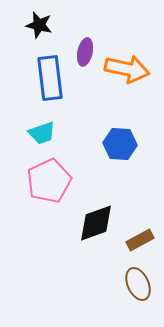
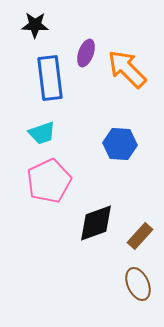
black star: moved 4 px left; rotated 12 degrees counterclockwise
purple ellipse: moved 1 px right, 1 px down; rotated 8 degrees clockwise
orange arrow: rotated 147 degrees counterclockwise
brown rectangle: moved 4 px up; rotated 20 degrees counterclockwise
